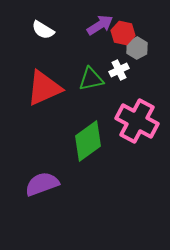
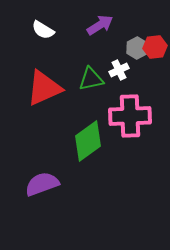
red hexagon: moved 32 px right, 14 px down; rotated 20 degrees counterclockwise
pink cross: moved 7 px left, 5 px up; rotated 30 degrees counterclockwise
